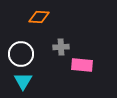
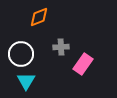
orange diamond: rotated 25 degrees counterclockwise
pink rectangle: moved 1 px right, 1 px up; rotated 60 degrees counterclockwise
cyan triangle: moved 3 px right
